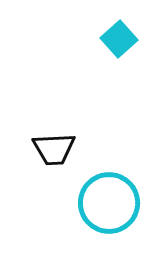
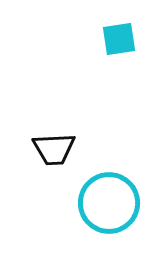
cyan square: rotated 33 degrees clockwise
